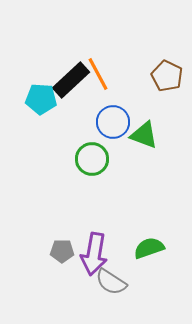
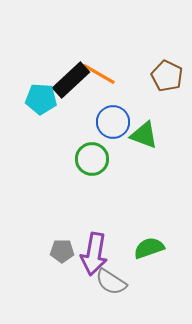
orange line: moved 1 px right; rotated 32 degrees counterclockwise
